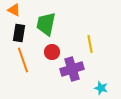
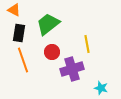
green trapezoid: moved 2 px right; rotated 40 degrees clockwise
yellow line: moved 3 px left
